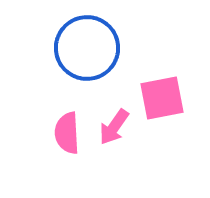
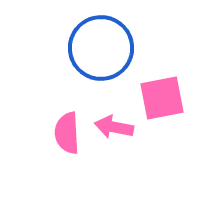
blue circle: moved 14 px right
pink arrow: rotated 66 degrees clockwise
